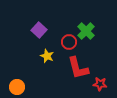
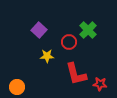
green cross: moved 2 px right, 1 px up
yellow star: rotated 24 degrees counterclockwise
red L-shape: moved 2 px left, 6 px down
